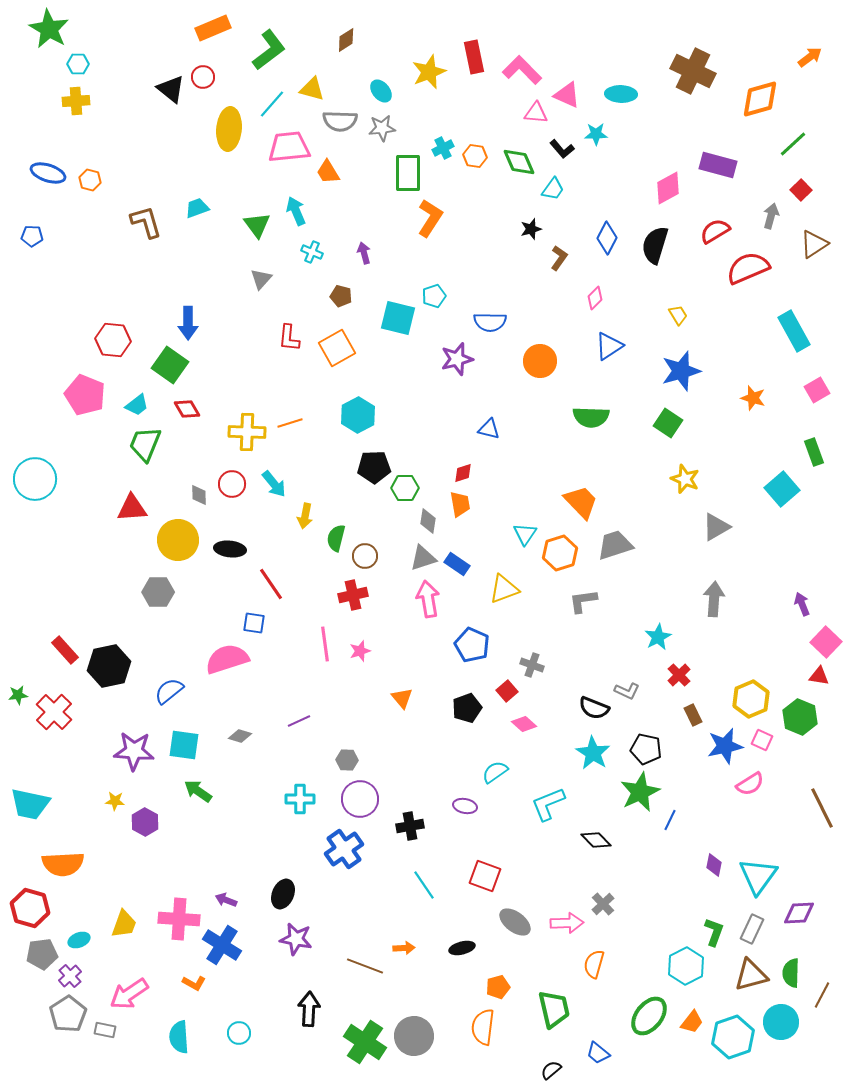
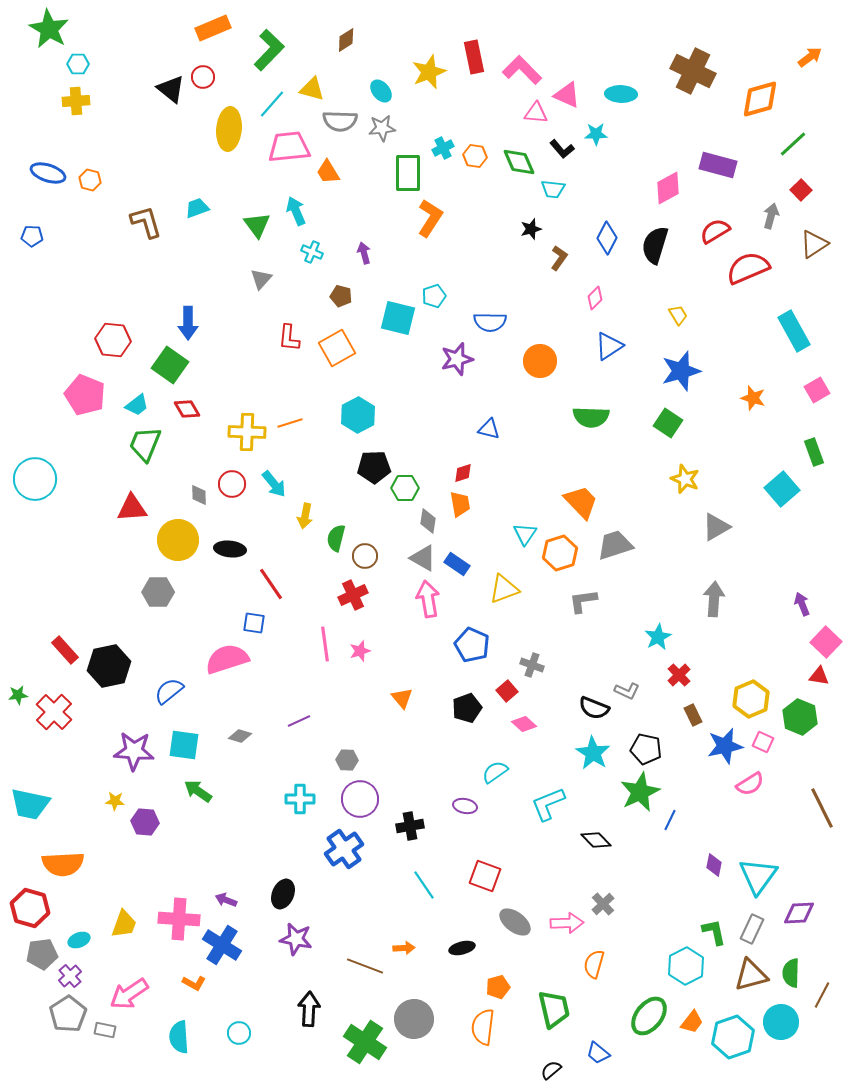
green L-shape at (269, 50): rotated 9 degrees counterclockwise
cyan trapezoid at (553, 189): rotated 60 degrees clockwise
gray triangle at (423, 558): rotated 48 degrees clockwise
red cross at (353, 595): rotated 12 degrees counterclockwise
pink square at (762, 740): moved 1 px right, 2 px down
purple hexagon at (145, 822): rotated 24 degrees counterclockwise
green L-shape at (714, 932): rotated 32 degrees counterclockwise
gray circle at (414, 1036): moved 17 px up
